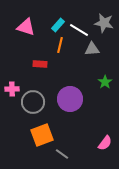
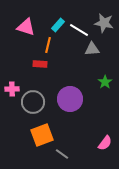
orange line: moved 12 px left
